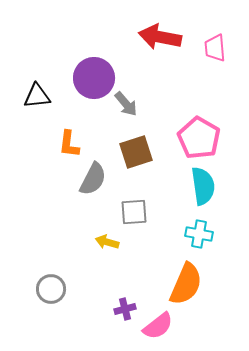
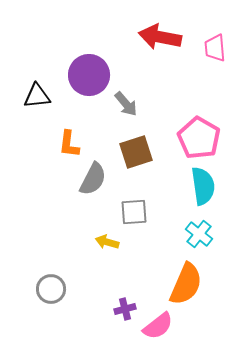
purple circle: moved 5 px left, 3 px up
cyan cross: rotated 28 degrees clockwise
